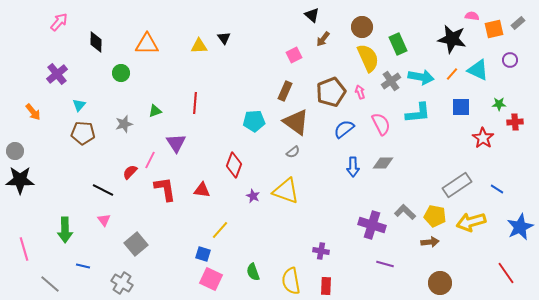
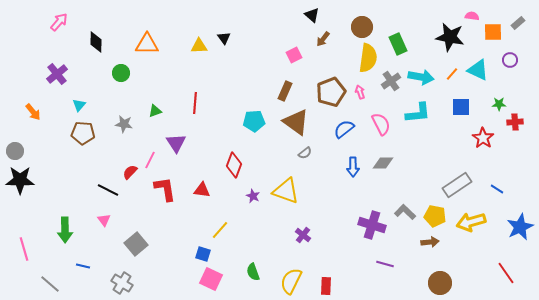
orange square at (494, 29): moved 1 px left, 3 px down; rotated 12 degrees clockwise
black star at (452, 39): moved 2 px left, 2 px up
yellow semicircle at (368, 58): rotated 32 degrees clockwise
gray star at (124, 124): rotated 24 degrees clockwise
gray semicircle at (293, 152): moved 12 px right, 1 px down
black line at (103, 190): moved 5 px right
purple cross at (321, 251): moved 18 px left, 16 px up; rotated 28 degrees clockwise
yellow semicircle at (291, 281): rotated 36 degrees clockwise
